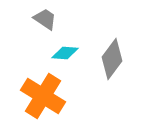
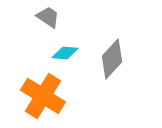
gray trapezoid: moved 3 px right, 2 px up
gray diamond: rotated 6 degrees clockwise
